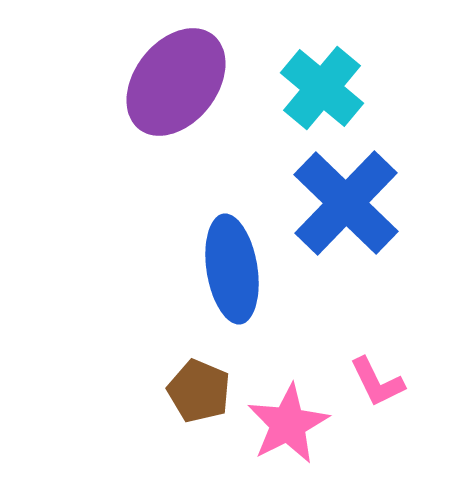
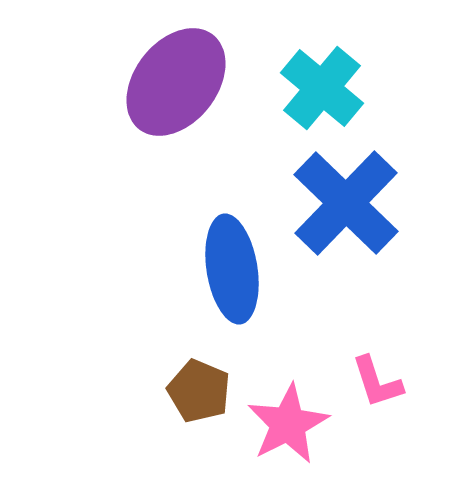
pink L-shape: rotated 8 degrees clockwise
